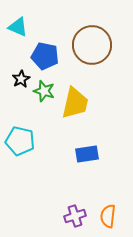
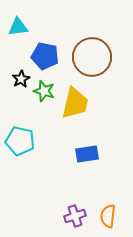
cyan triangle: rotated 30 degrees counterclockwise
brown circle: moved 12 px down
